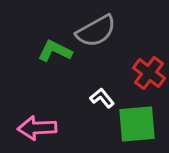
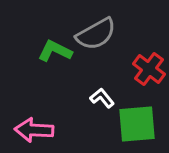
gray semicircle: moved 3 px down
red cross: moved 4 px up
pink arrow: moved 3 px left, 2 px down; rotated 6 degrees clockwise
